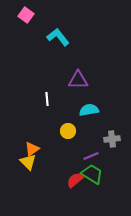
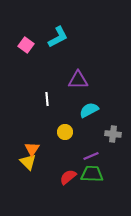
pink square: moved 30 px down
cyan L-shape: rotated 100 degrees clockwise
cyan semicircle: rotated 18 degrees counterclockwise
yellow circle: moved 3 px left, 1 px down
gray cross: moved 1 px right, 5 px up; rotated 14 degrees clockwise
orange triangle: rotated 21 degrees counterclockwise
green trapezoid: rotated 30 degrees counterclockwise
red semicircle: moved 7 px left, 3 px up
